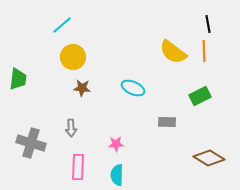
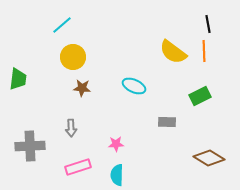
cyan ellipse: moved 1 px right, 2 px up
gray cross: moved 1 px left, 3 px down; rotated 20 degrees counterclockwise
pink rectangle: rotated 70 degrees clockwise
